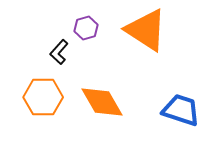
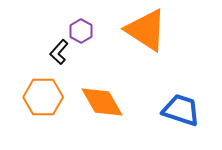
purple hexagon: moved 5 px left, 3 px down; rotated 15 degrees counterclockwise
